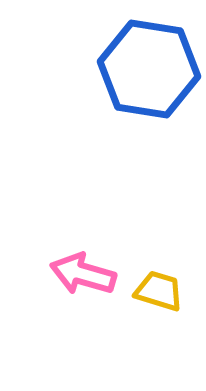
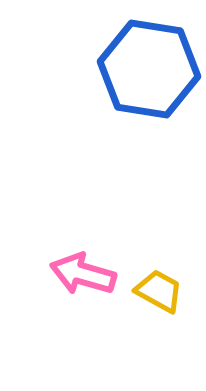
yellow trapezoid: rotated 12 degrees clockwise
